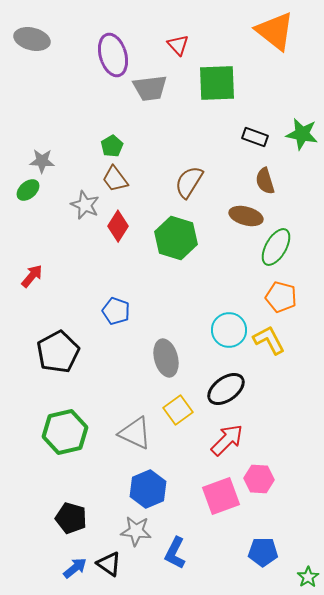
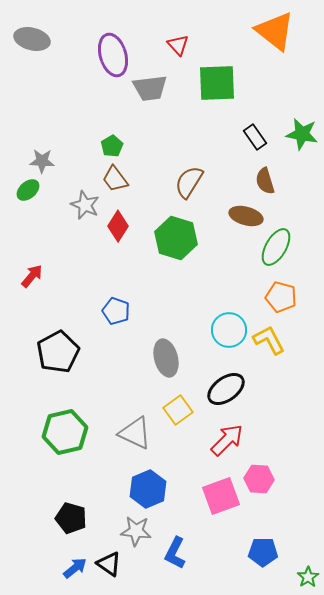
black rectangle at (255, 137): rotated 35 degrees clockwise
